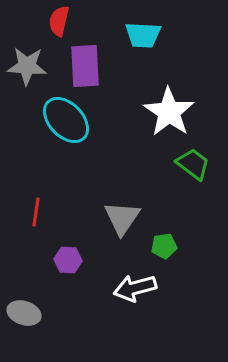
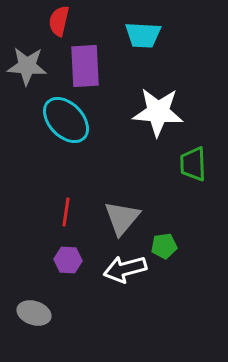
white star: moved 11 px left; rotated 30 degrees counterclockwise
green trapezoid: rotated 129 degrees counterclockwise
red line: moved 30 px right
gray triangle: rotated 6 degrees clockwise
white arrow: moved 10 px left, 19 px up
gray ellipse: moved 10 px right
